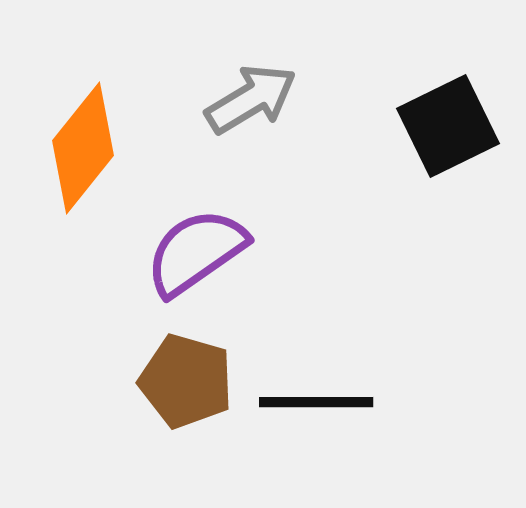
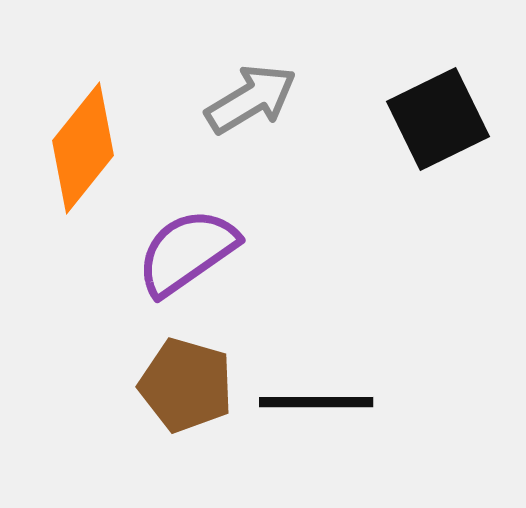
black square: moved 10 px left, 7 px up
purple semicircle: moved 9 px left
brown pentagon: moved 4 px down
